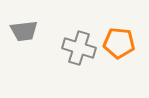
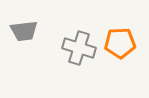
orange pentagon: moved 1 px right; rotated 8 degrees counterclockwise
